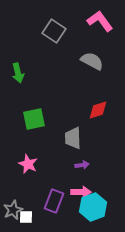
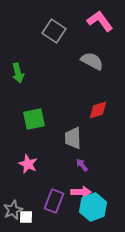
purple arrow: rotated 120 degrees counterclockwise
